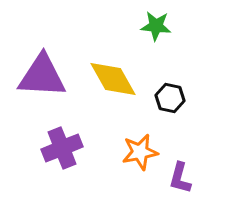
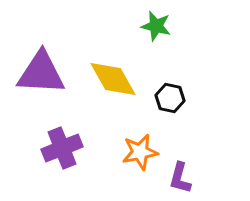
green star: rotated 8 degrees clockwise
purple triangle: moved 1 px left, 3 px up
